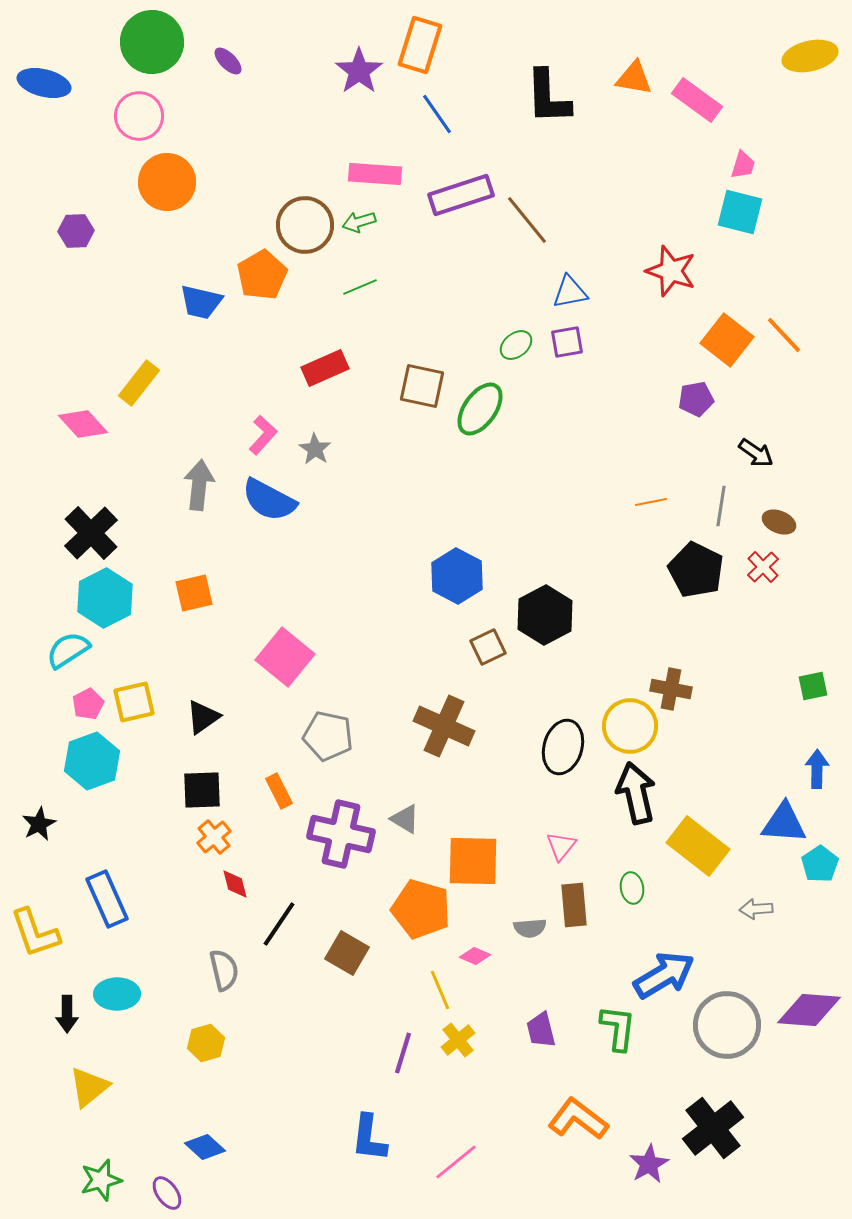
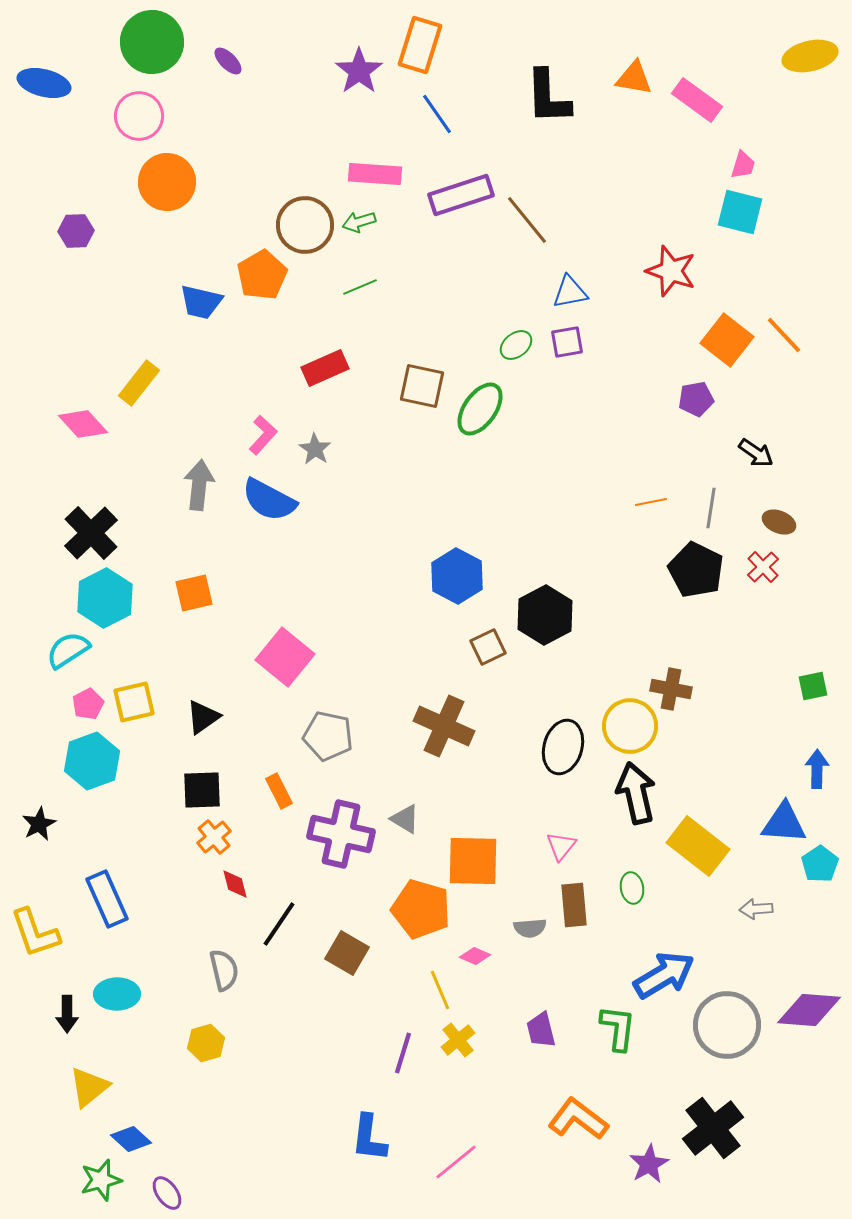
gray line at (721, 506): moved 10 px left, 2 px down
blue diamond at (205, 1147): moved 74 px left, 8 px up
